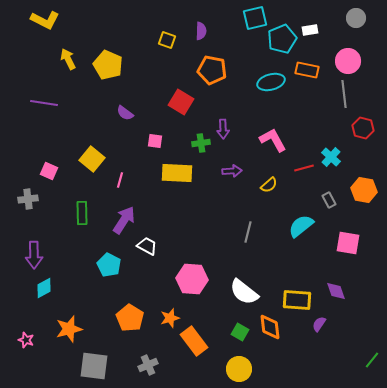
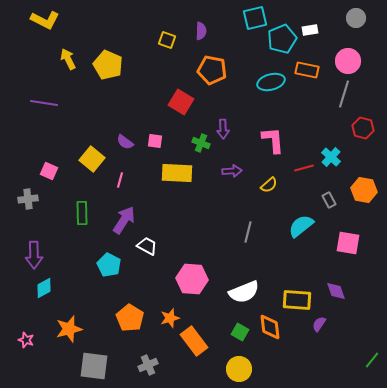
gray line at (344, 94): rotated 24 degrees clockwise
purple semicircle at (125, 113): moved 29 px down
pink L-shape at (273, 140): rotated 24 degrees clockwise
green cross at (201, 143): rotated 30 degrees clockwise
white semicircle at (244, 292): rotated 60 degrees counterclockwise
